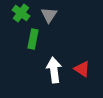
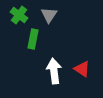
green cross: moved 2 px left, 2 px down
white arrow: moved 1 px down
